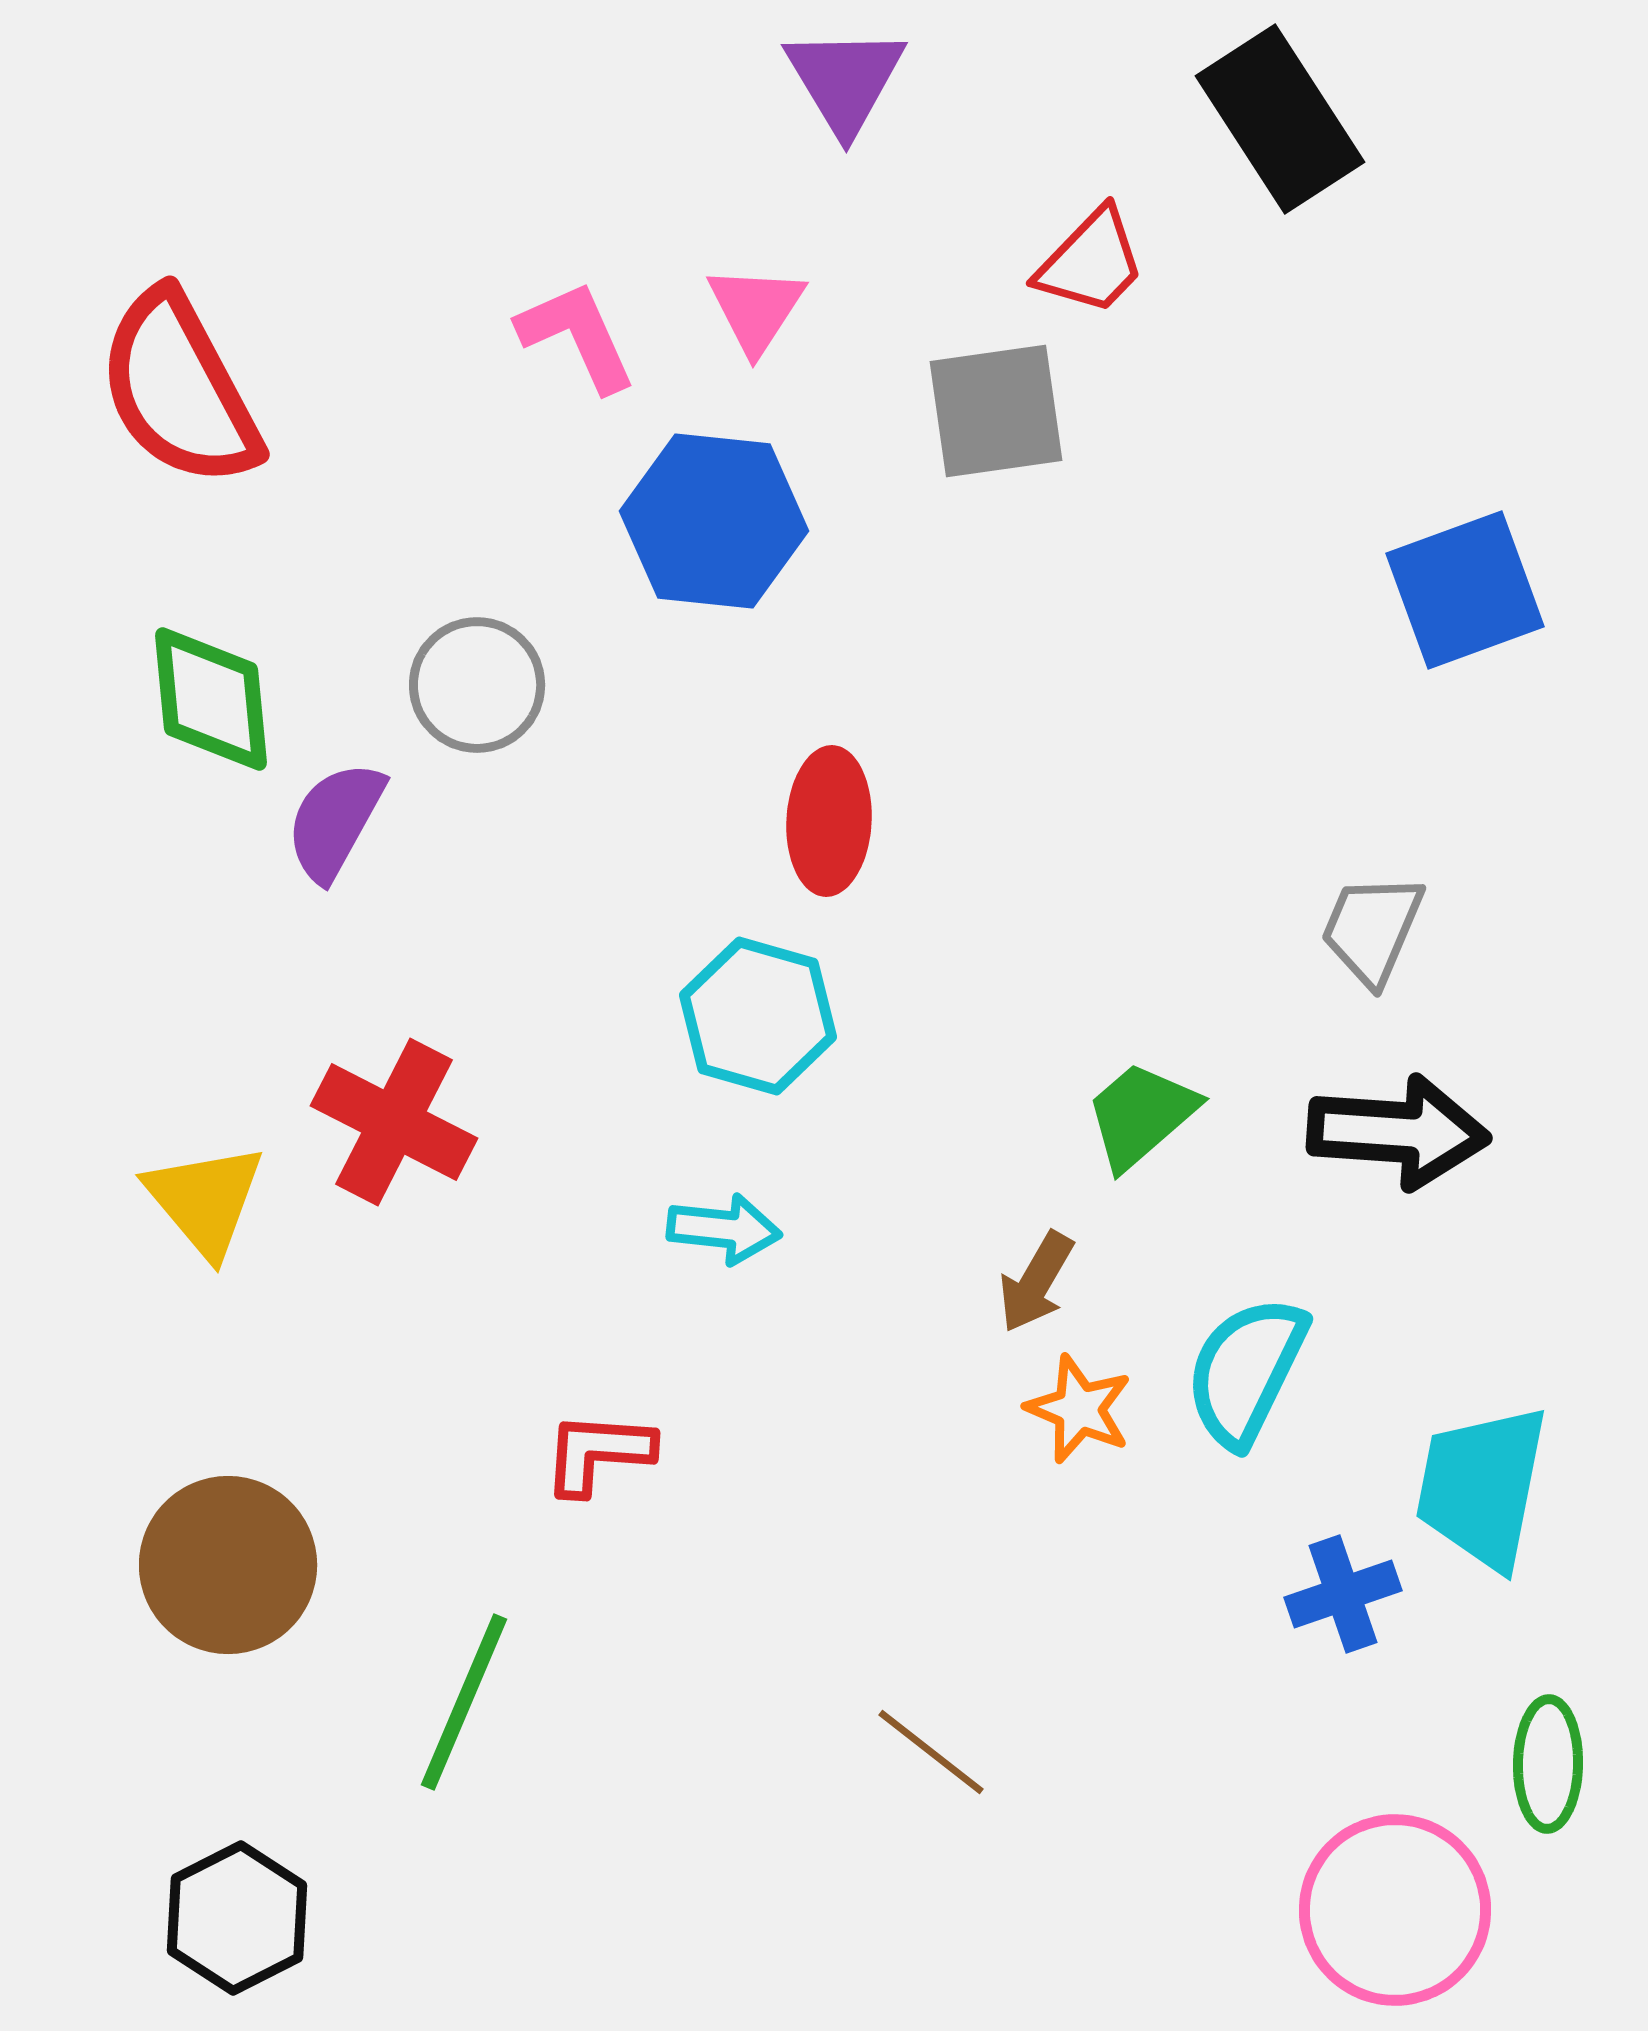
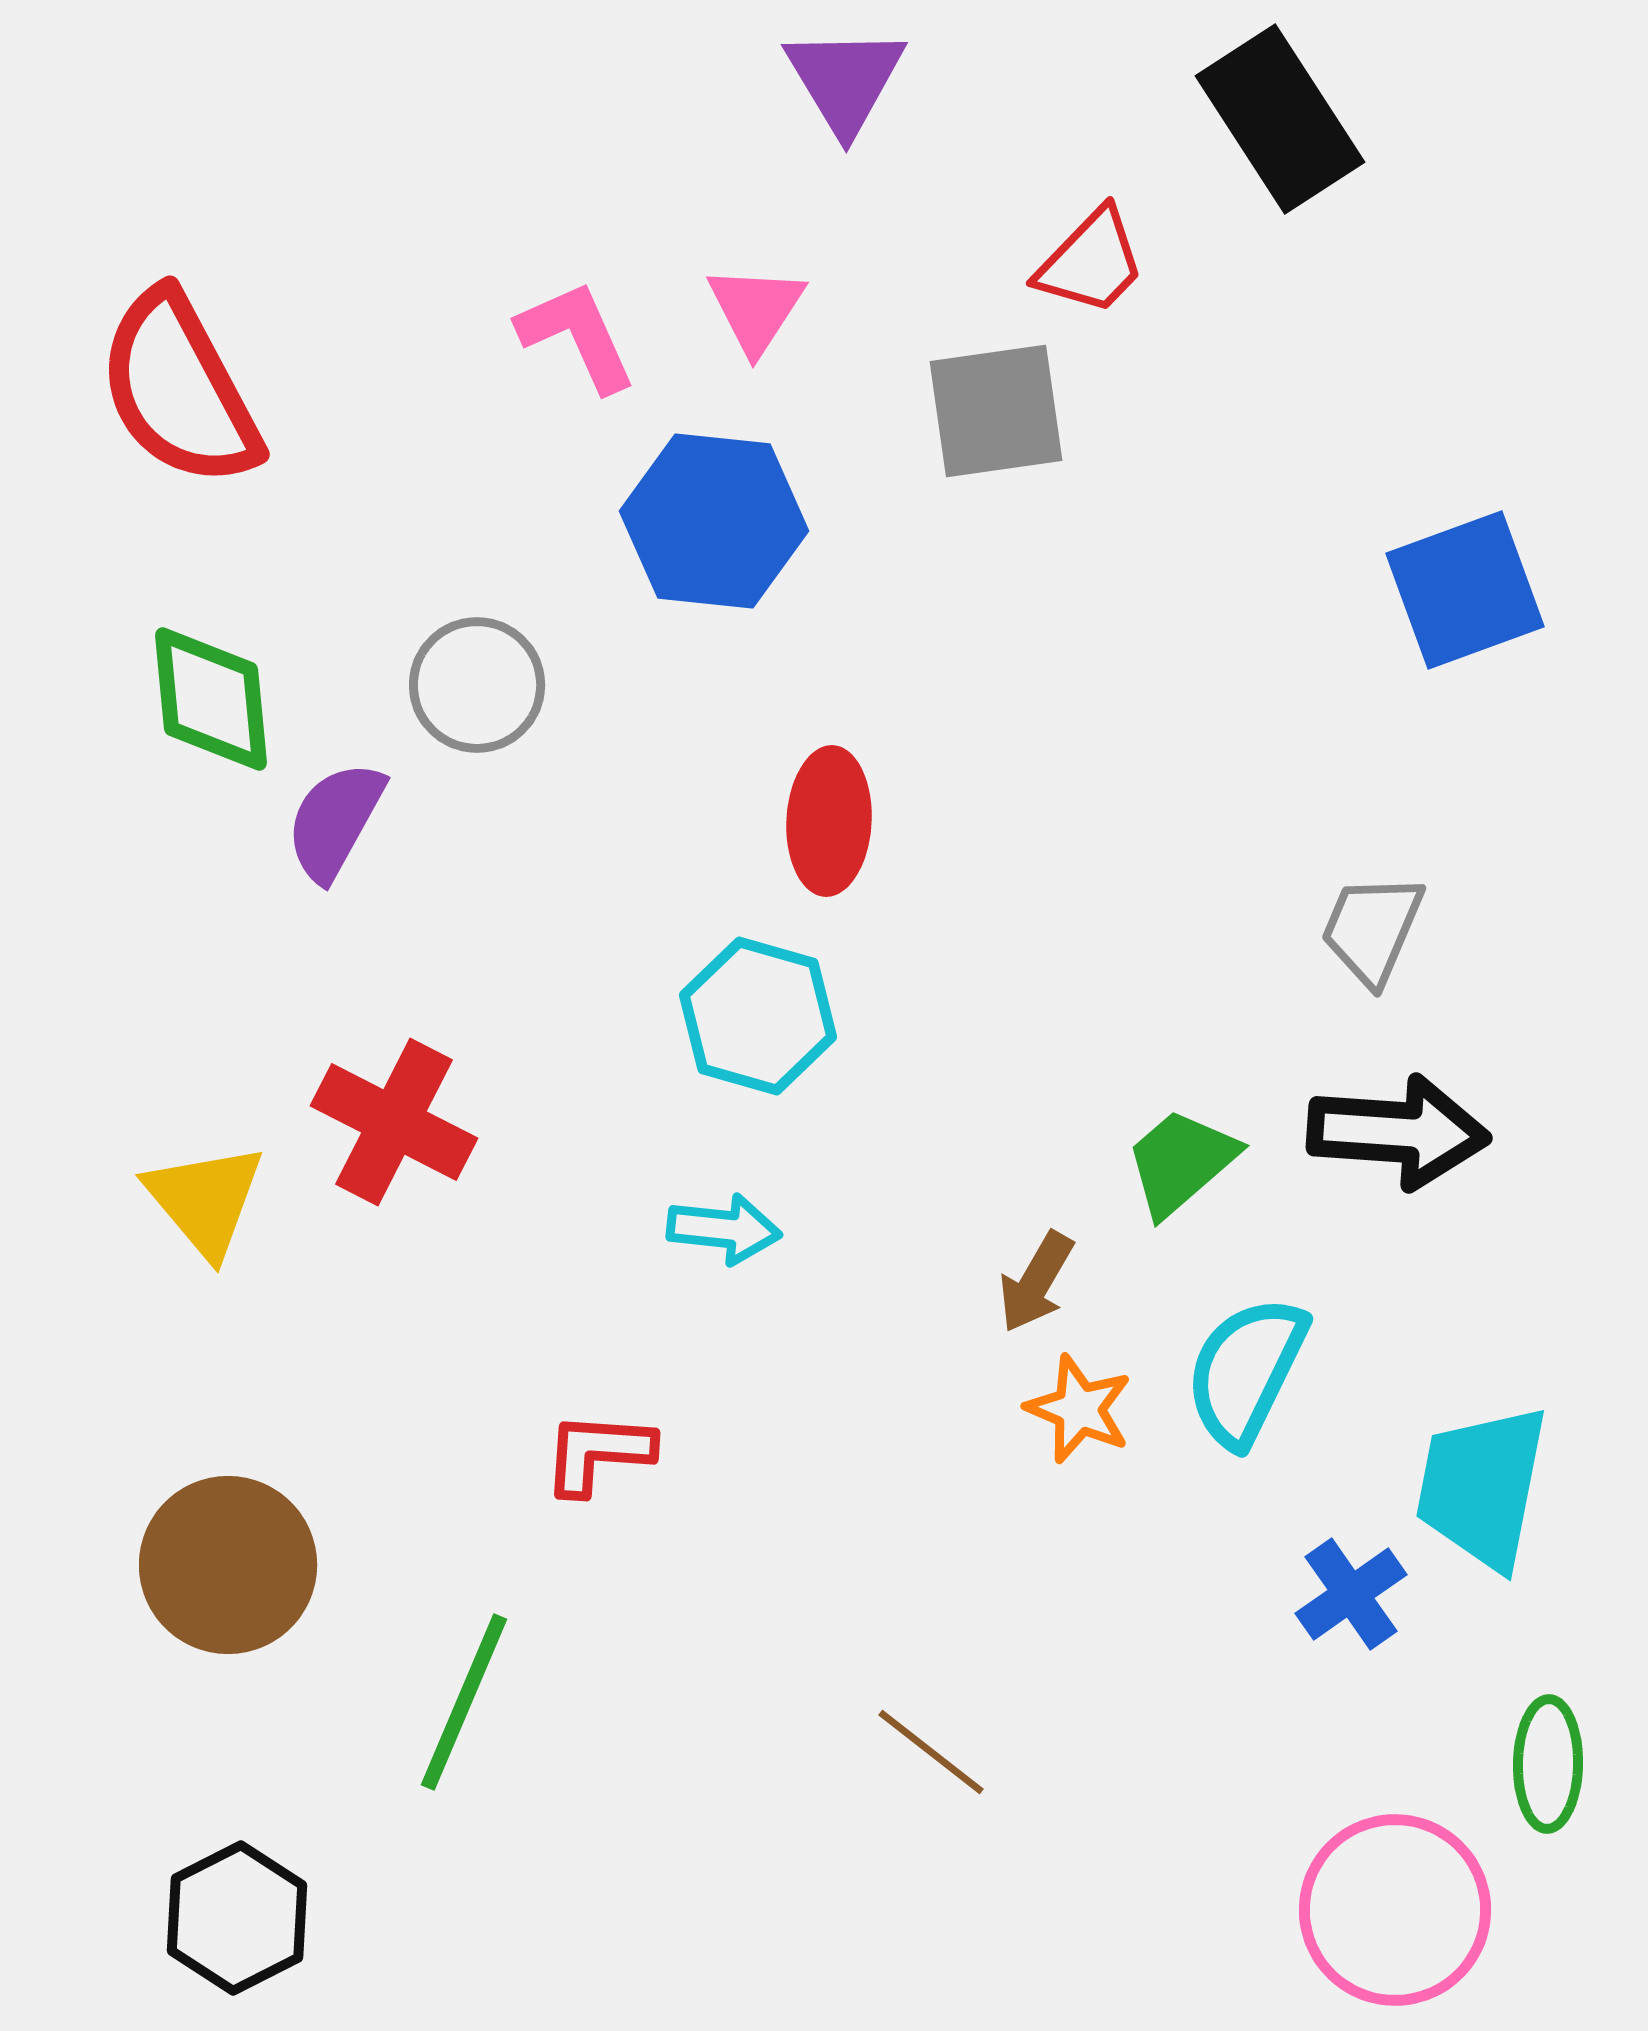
green trapezoid: moved 40 px right, 47 px down
blue cross: moved 8 px right; rotated 16 degrees counterclockwise
